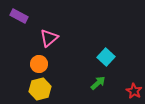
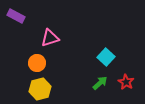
purple rectangle: moved 3 px left
pink triangle: moved 1 px right; rotated 24 degrees clockwise
orange circle: moved 2 px left, 1 px up
green arrow: moved 2 px right
red star: moved 8 px left, 9 px up
